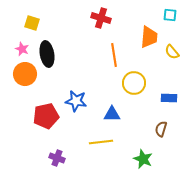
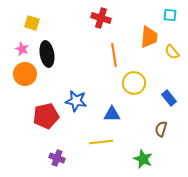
blue rectangle: rotated 49 degrees clockwise
